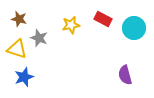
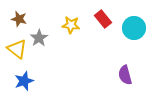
red rectangle: rotated 24 degrees clockwise
yellow star: rotated 18 degrees clockwise
gray star: rotated 18 degrees clockwise
yellow triangle: rotated 20 degrees clockwise
blue star: moved 4 px down
